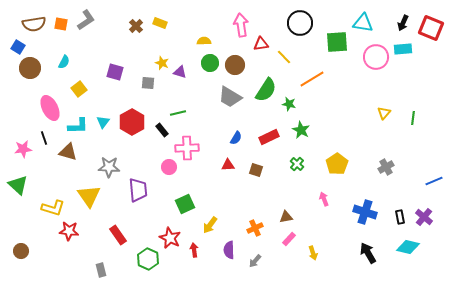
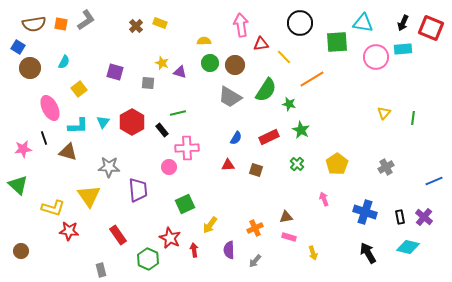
pink rectangle at (289, 239): moved 2 px up; rotated 64 degrees clockwise
